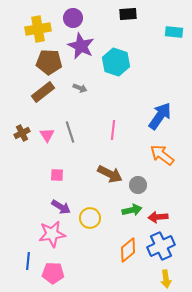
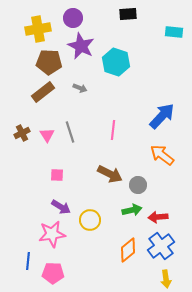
blue arrow: moved 2 px right; rotated 8 degrees clockwise
yellow circle: moved 2 px down
blue cross: rotated 12 degrees counterclockwise
